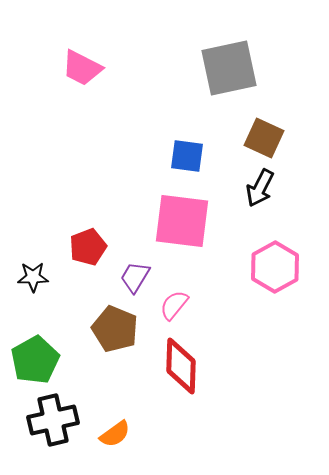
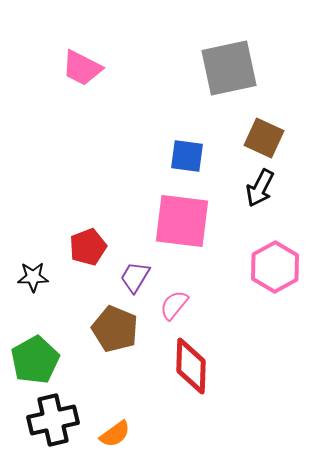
red diamond: moved 10 px right
